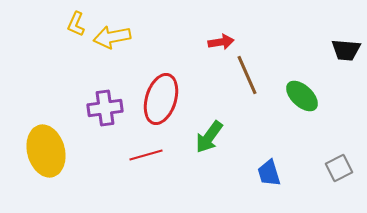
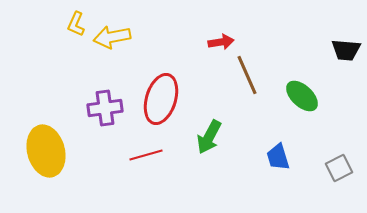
green arrow: rotated 8 degrees counterclockwise
blue trapezoid: moved 9 px right, 16 px up
